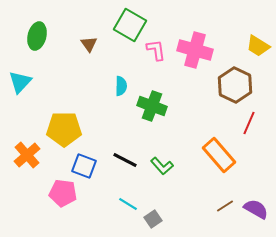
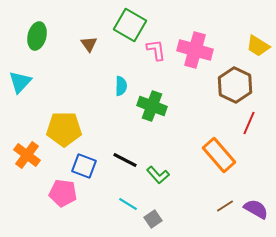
orange cross: rotated 12 degrees counterclockwise
green L-shape: moved 4 px left, 9 px down
